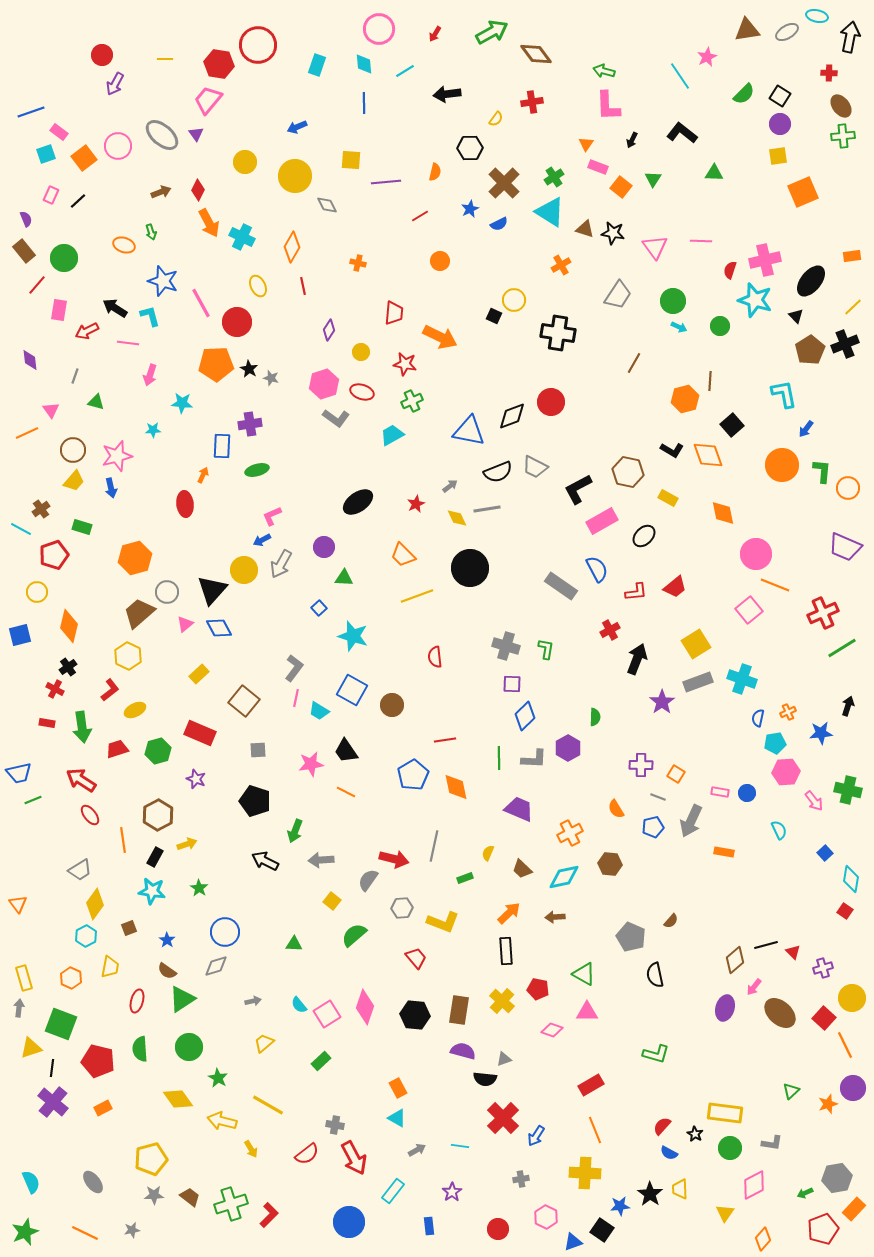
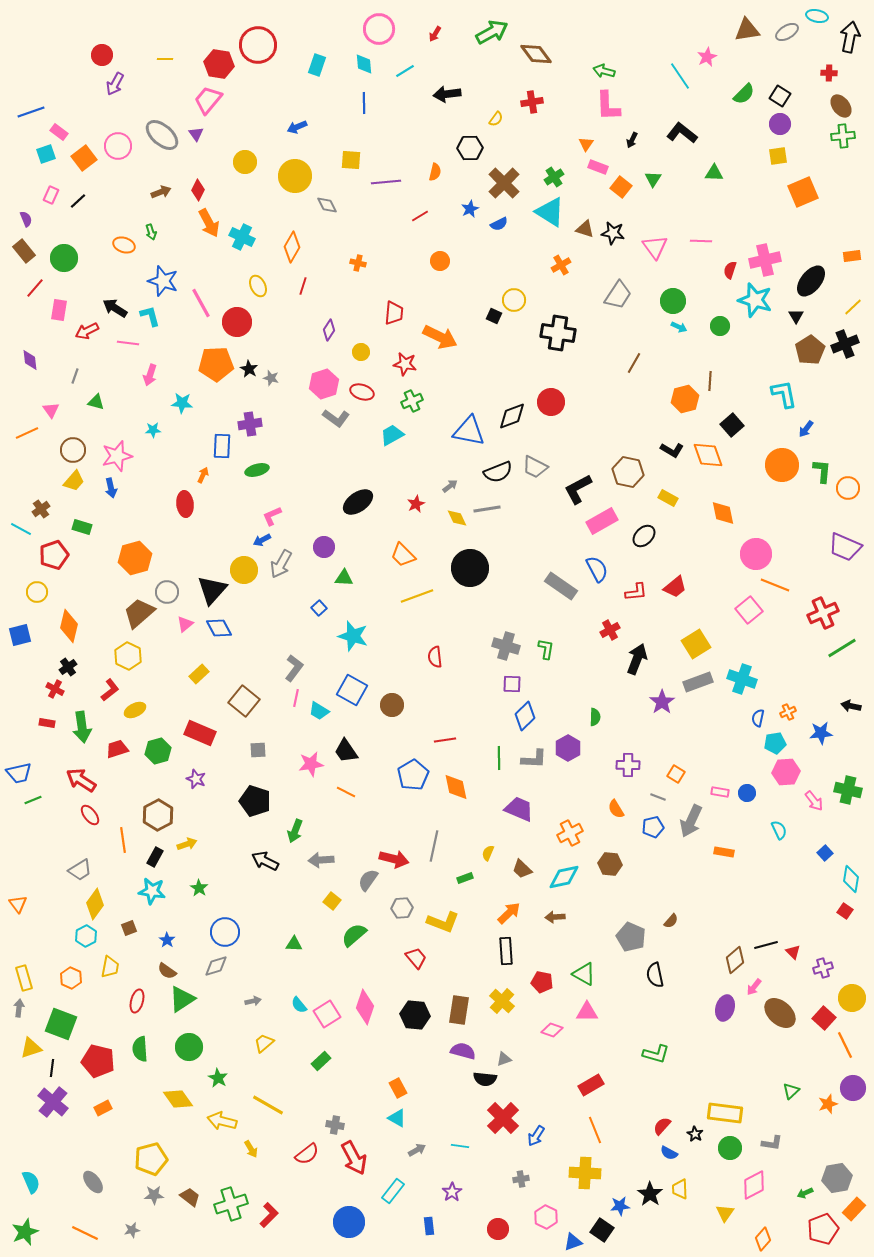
red line at (37, 285): moved 2 px left, 3 px down
red line at (303, 286): rotated 30 degrees clockwise
black triangle at (796, 316): rotated 14 degrees clockwise
black arrow at (848, 706): moved 3 px right; rotated 96 degrees counterclockwise
purple cross at (641, 765): moved 13 px left
red pentagon at (538, 989): moved 4 px right, 7 px up
